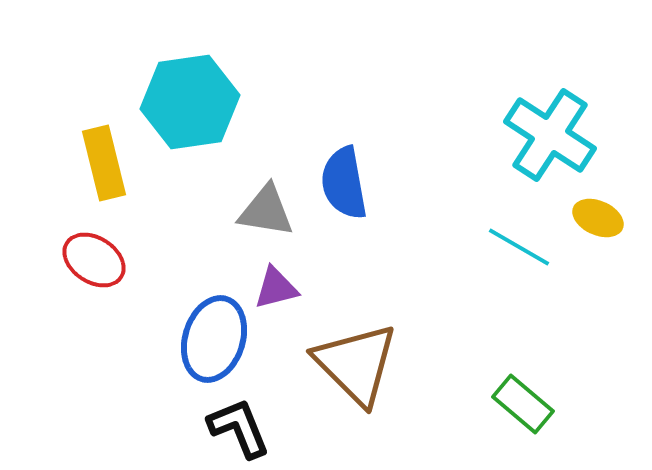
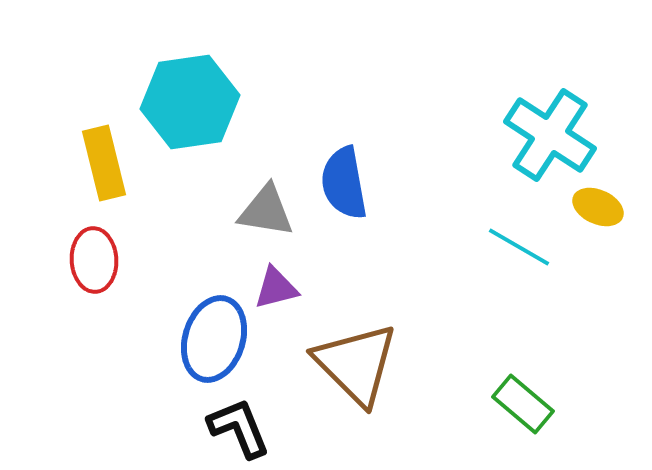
yellow ellipse: moved 11 px up
red ellipse: rotated 54 degrees clockwise
